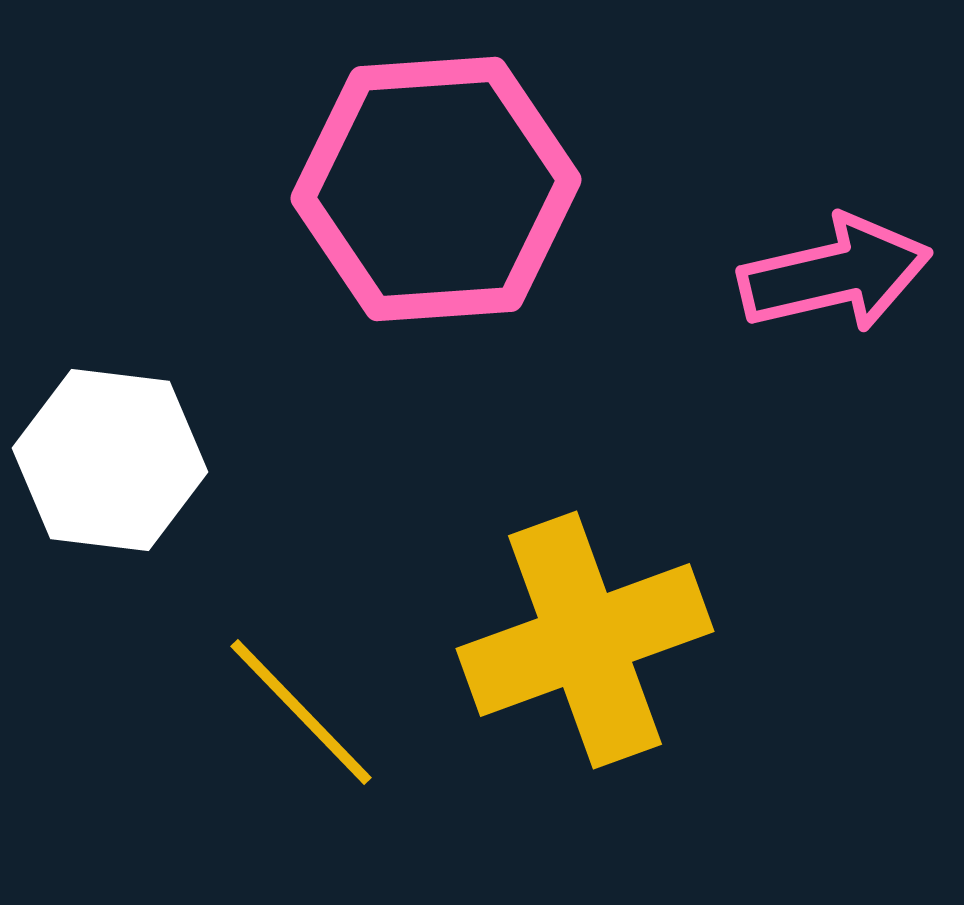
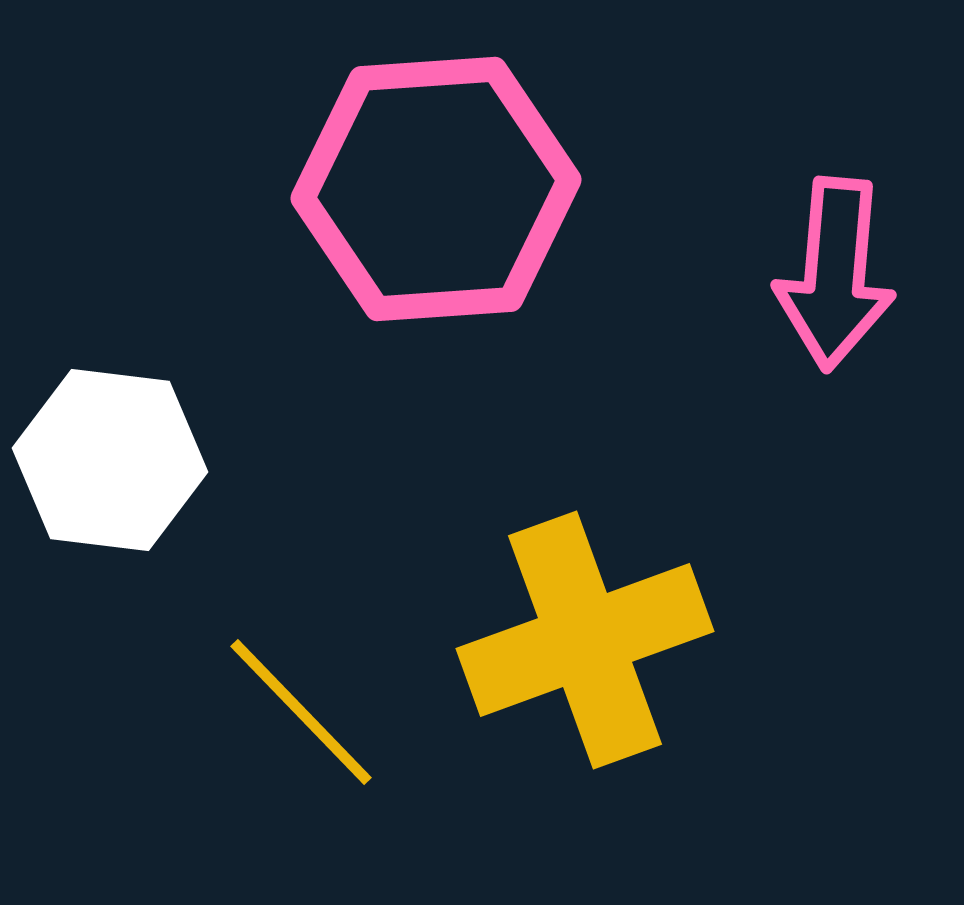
pink arrow: rotated 108 degrees clockwise
